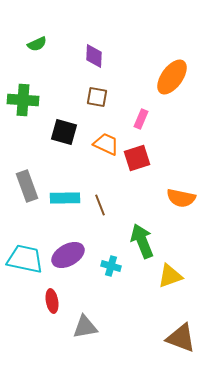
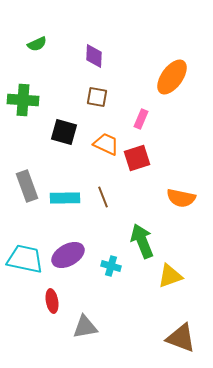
brown line: moved 3 px right, 8 px up
